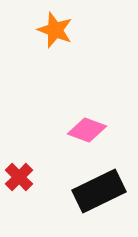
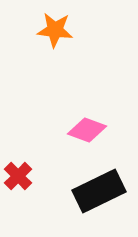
orange star: rotated 15 degrees counterclockwise
red cross: moved 1 px left, 1 px up
